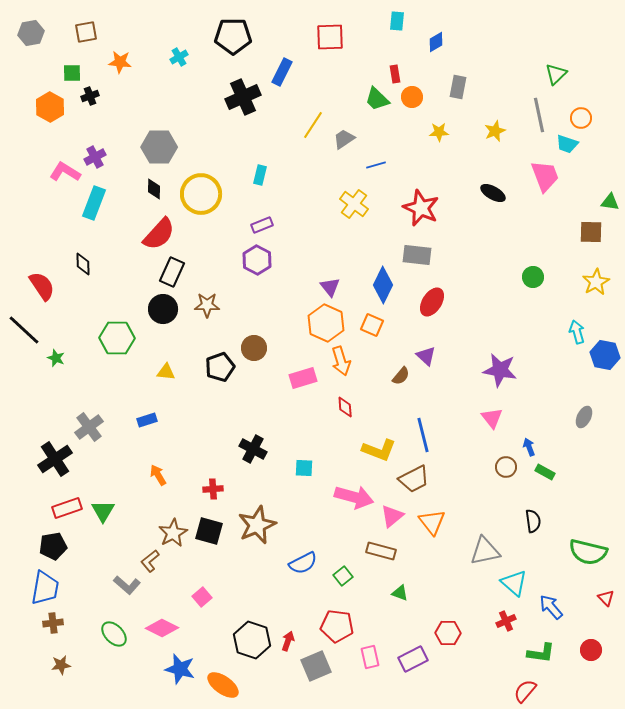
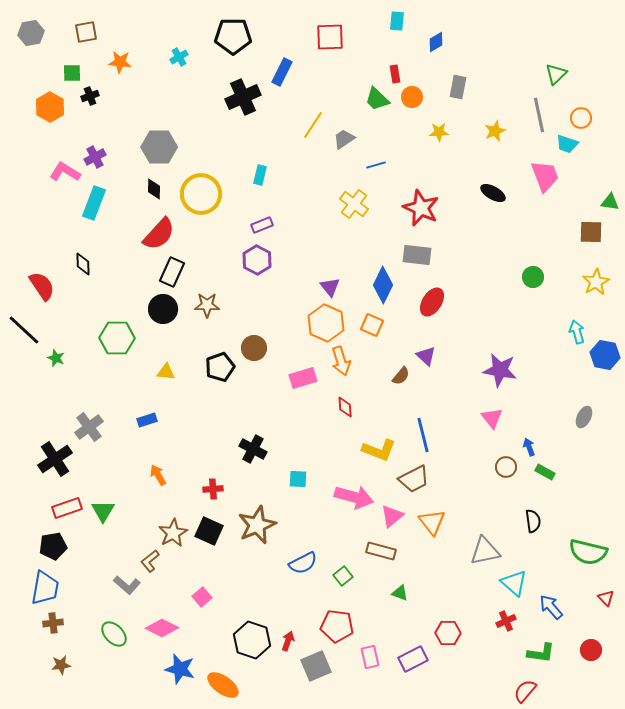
cyan square at (304, 468): moved 6 px left, 11 px down
black square at (209, 531): rotated 8 degrees clockwise
